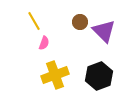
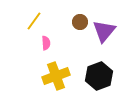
yellow line: rotated 66 degrees clockwise
purple triangle: rotated 25 degrees clockwise
pink semicircle: moved 2 px right; rotated 24 degrees counterclockwise
yellow cross: moved 1 px right, 1 px down
